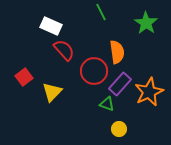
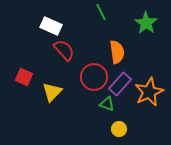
red circle: moved 6 px down
red square: rotated 30 degrees counterclockwise
